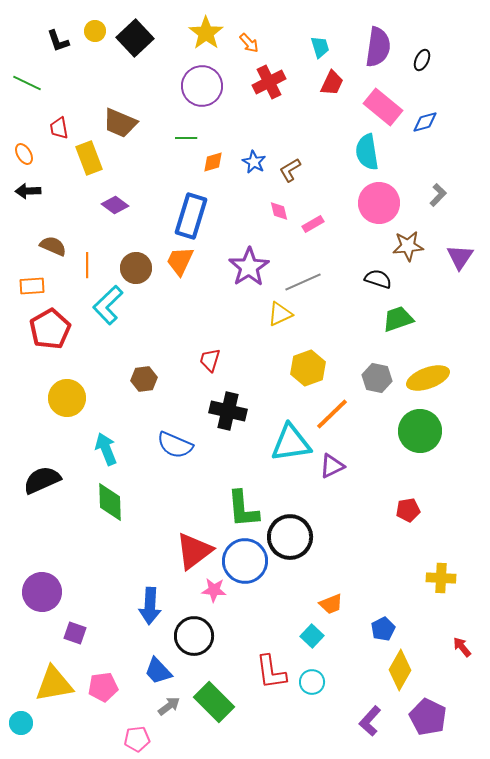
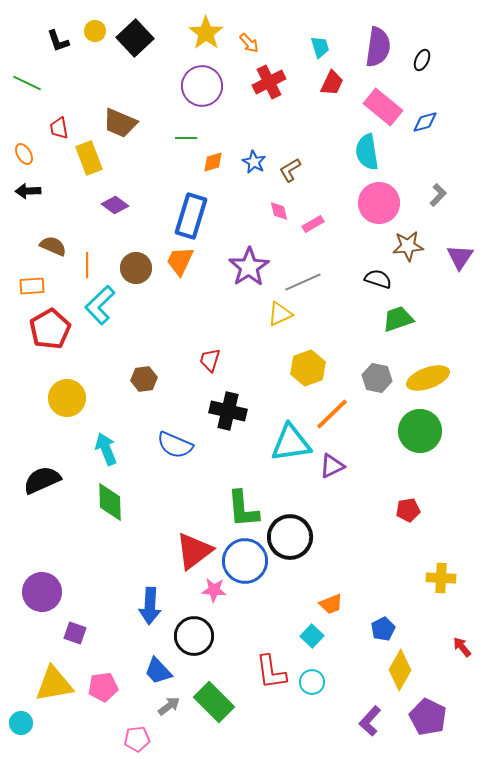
cyan L-shape at (108, 305): moved 8 px left
